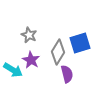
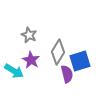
blue square: moved 18 px down
cyan arrow: moved 1 px right, 1 px down
